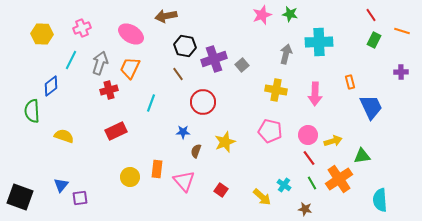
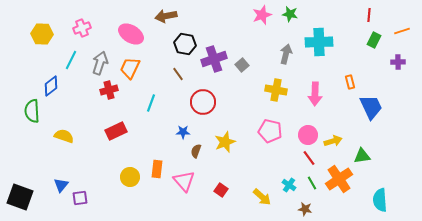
red line at (371, 15): moved 2 px left; rotated 40 degrees clockwise
orange line at (402, 31): rotated 35 degrees counterclockwise
black hexagon at (185, 46): moved 2 px up
purple cross at (401, 72): moved 3 px left, 10 px up
cyan cross at (284, 185): moved 5 px right
